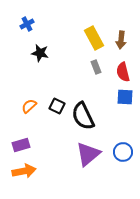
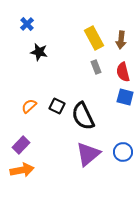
blue cross: rotated 16 degrees counterclockwise
black star: moved 1 px left, 1 px up
blue square: rotated 12 degrees clockwise
purple rectangle: rotated 30 degrees counterclockwise
orange arrow: moved 2 px left, 1 px up
